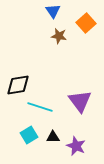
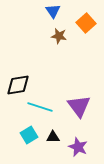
purple triangle: moved 1 px left, 5 px down
purple star: moved 2 px right, 1 px down
